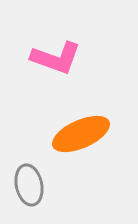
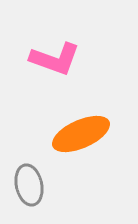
pink L-shape: moved 1 px left, 1 px down
